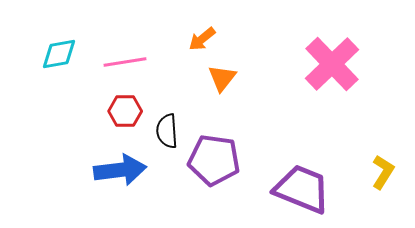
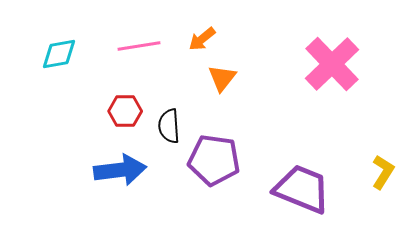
pink line: moved 14 px right, 16 px up
black semicircle: moved 2 px right, 5 px up
